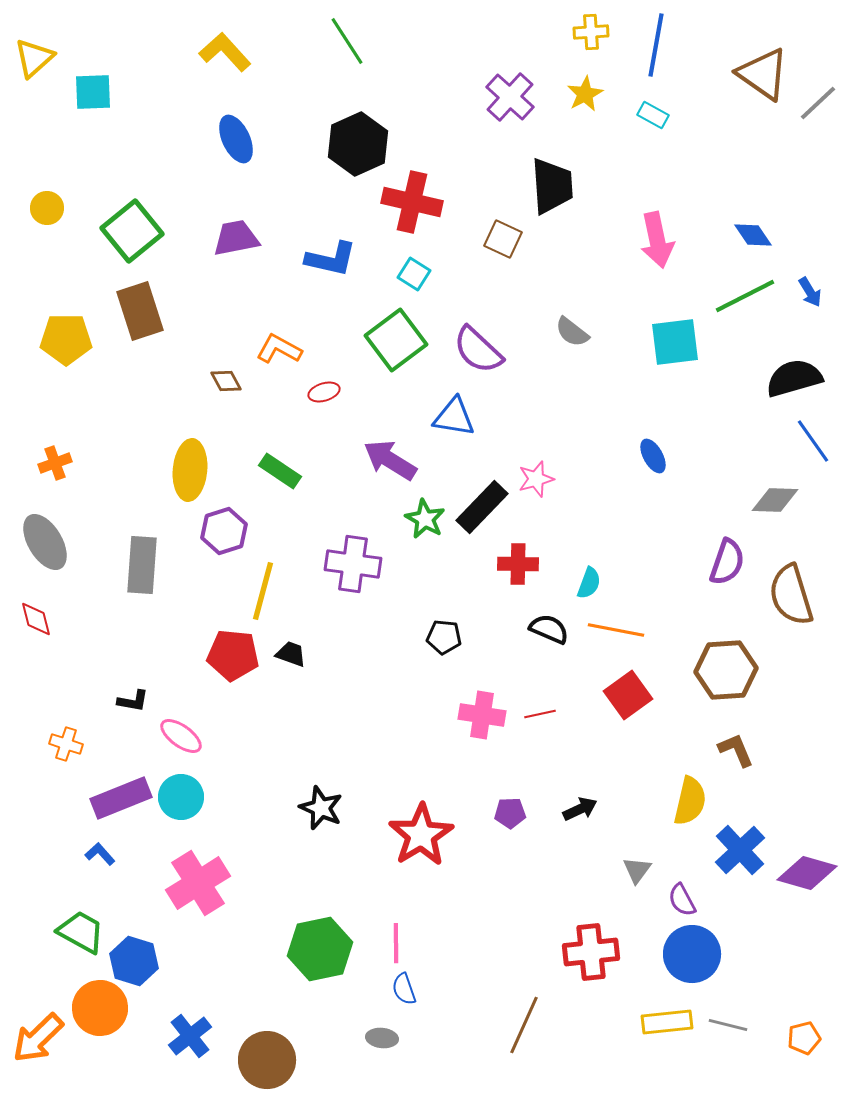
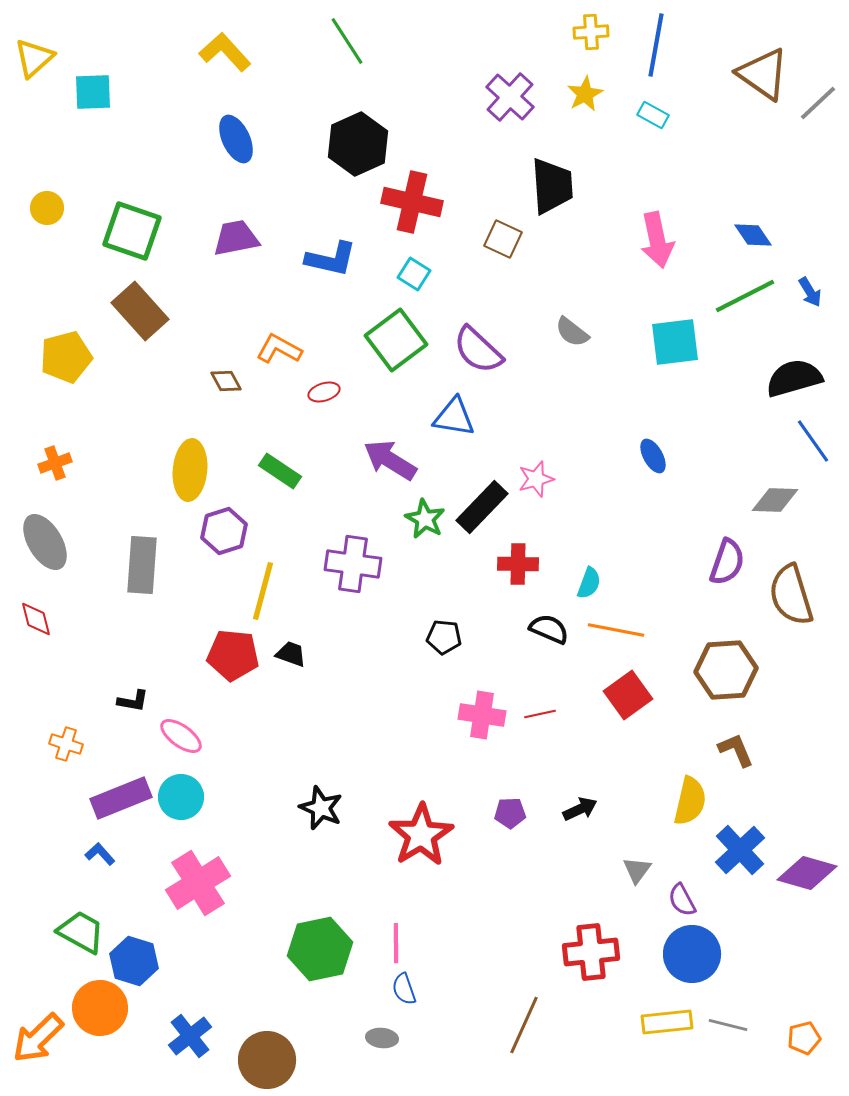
green square at (132, 231): rotated 32 degrees counterclockwise
brown rectangle at (140, 311): rotated 24 degrees counterclockwise
yellow pentagon at (66, 339): moved 18 px down; rotated 15 degrees counterclockwise
